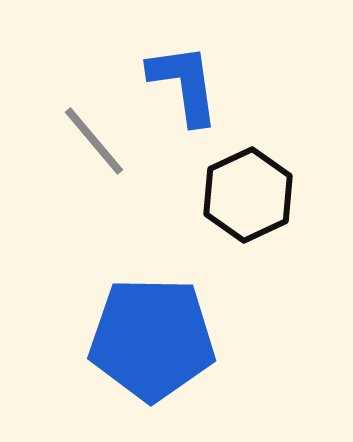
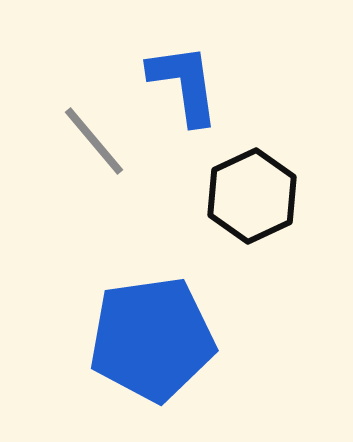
black hexagon: moved 4 px right, 1 px down
blue pentagon: rotated 9 degrees counterclockwise
